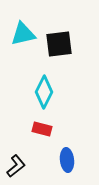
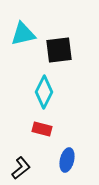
black square: moved 6 px down
blue ellipse: rotated 20 degrees clockwise
black L-shape: moved 5 px right, 2 px down
